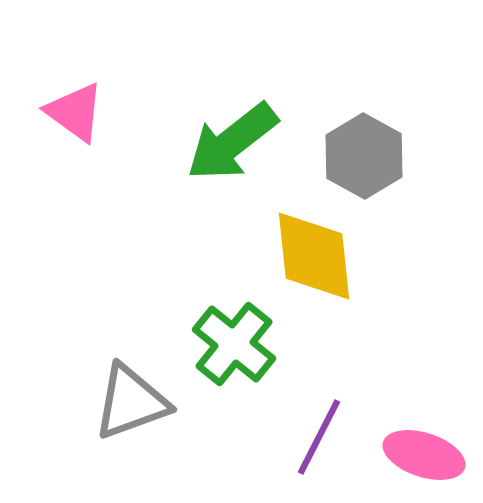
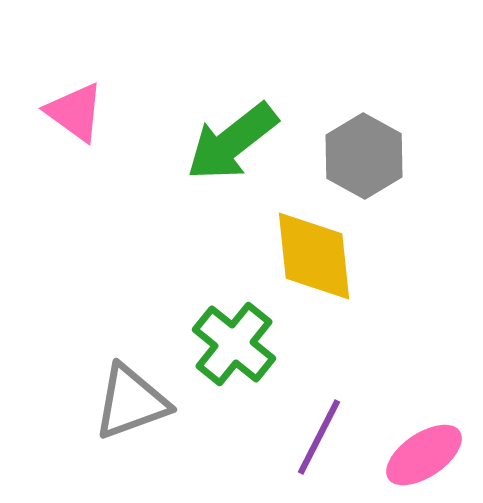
pink ellipse: rotated 52 degrees counterclockwise
